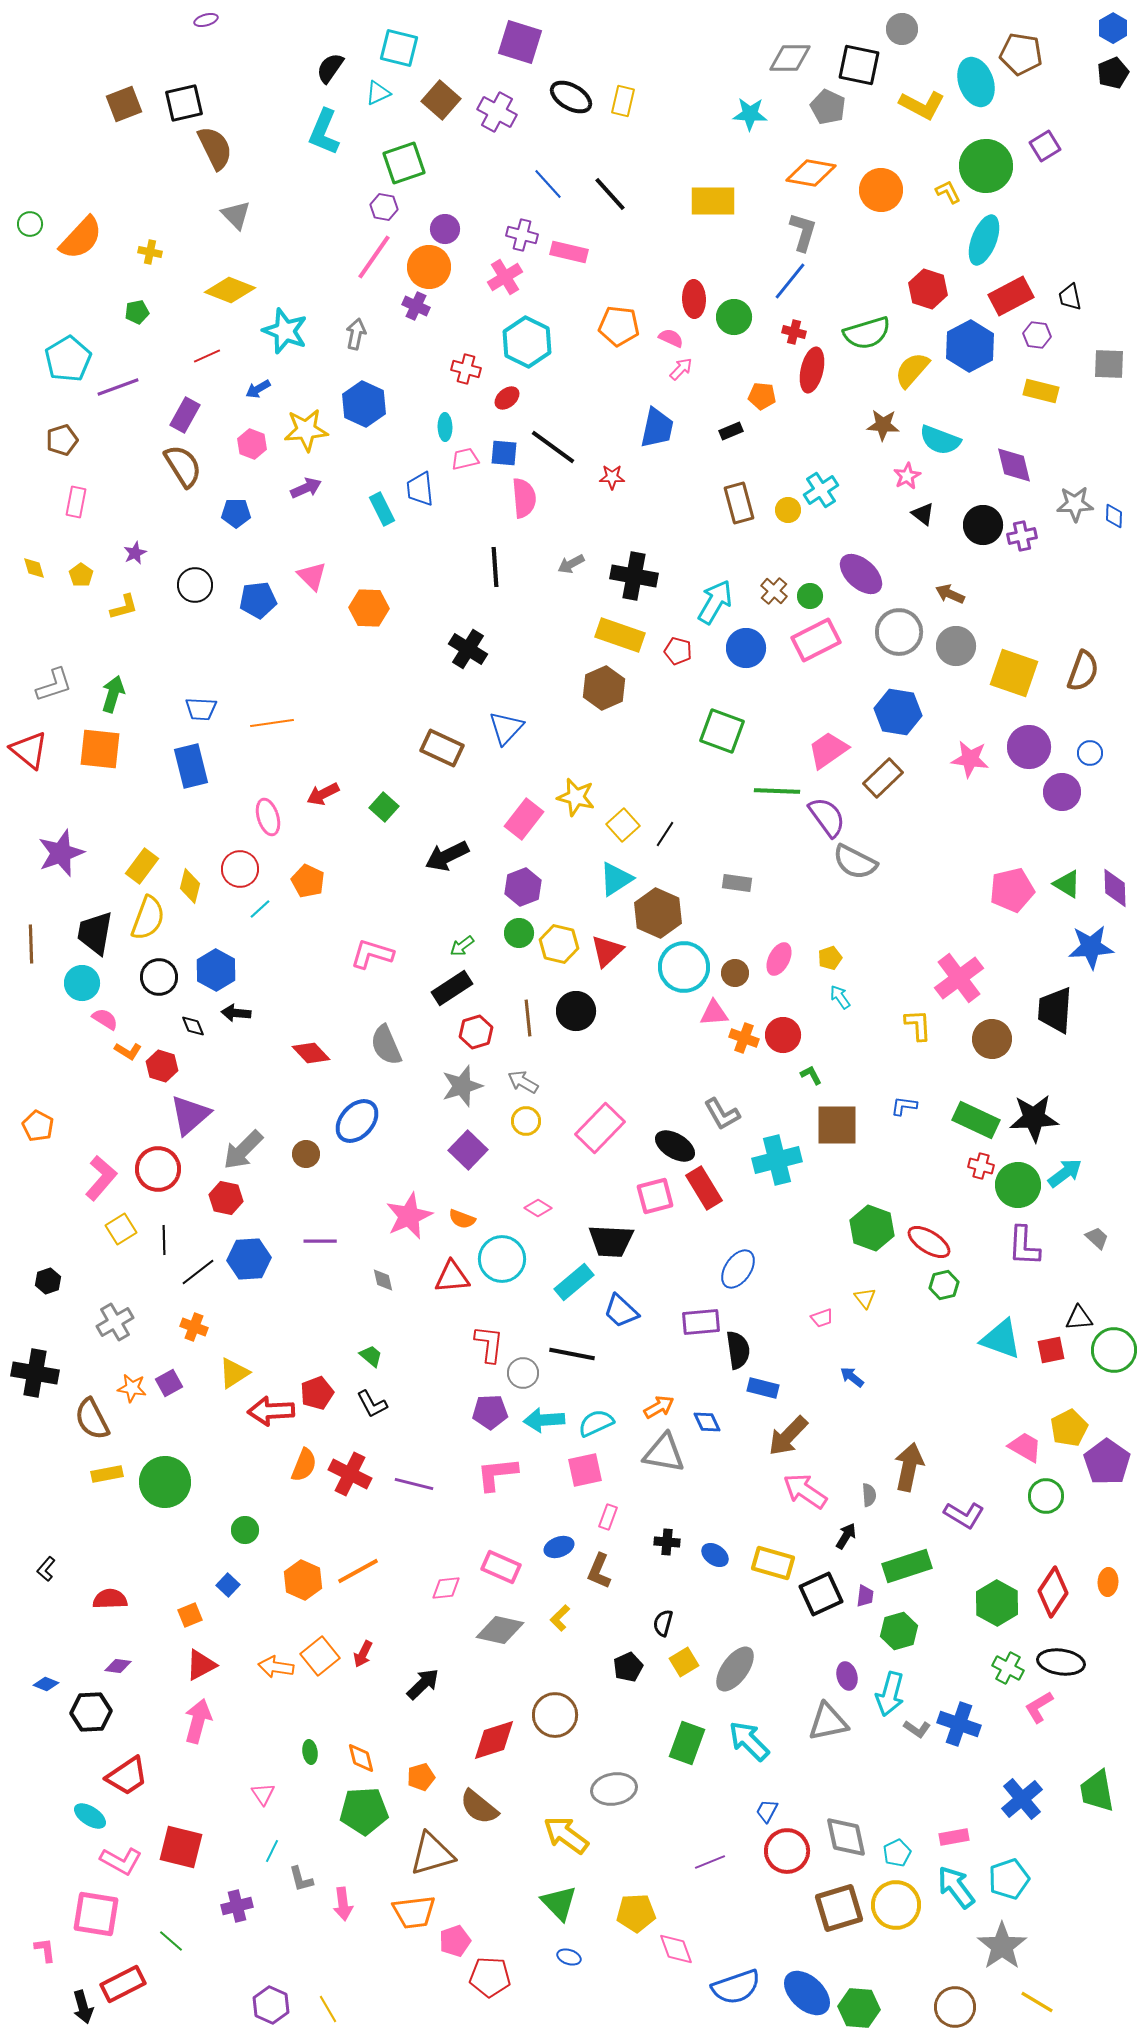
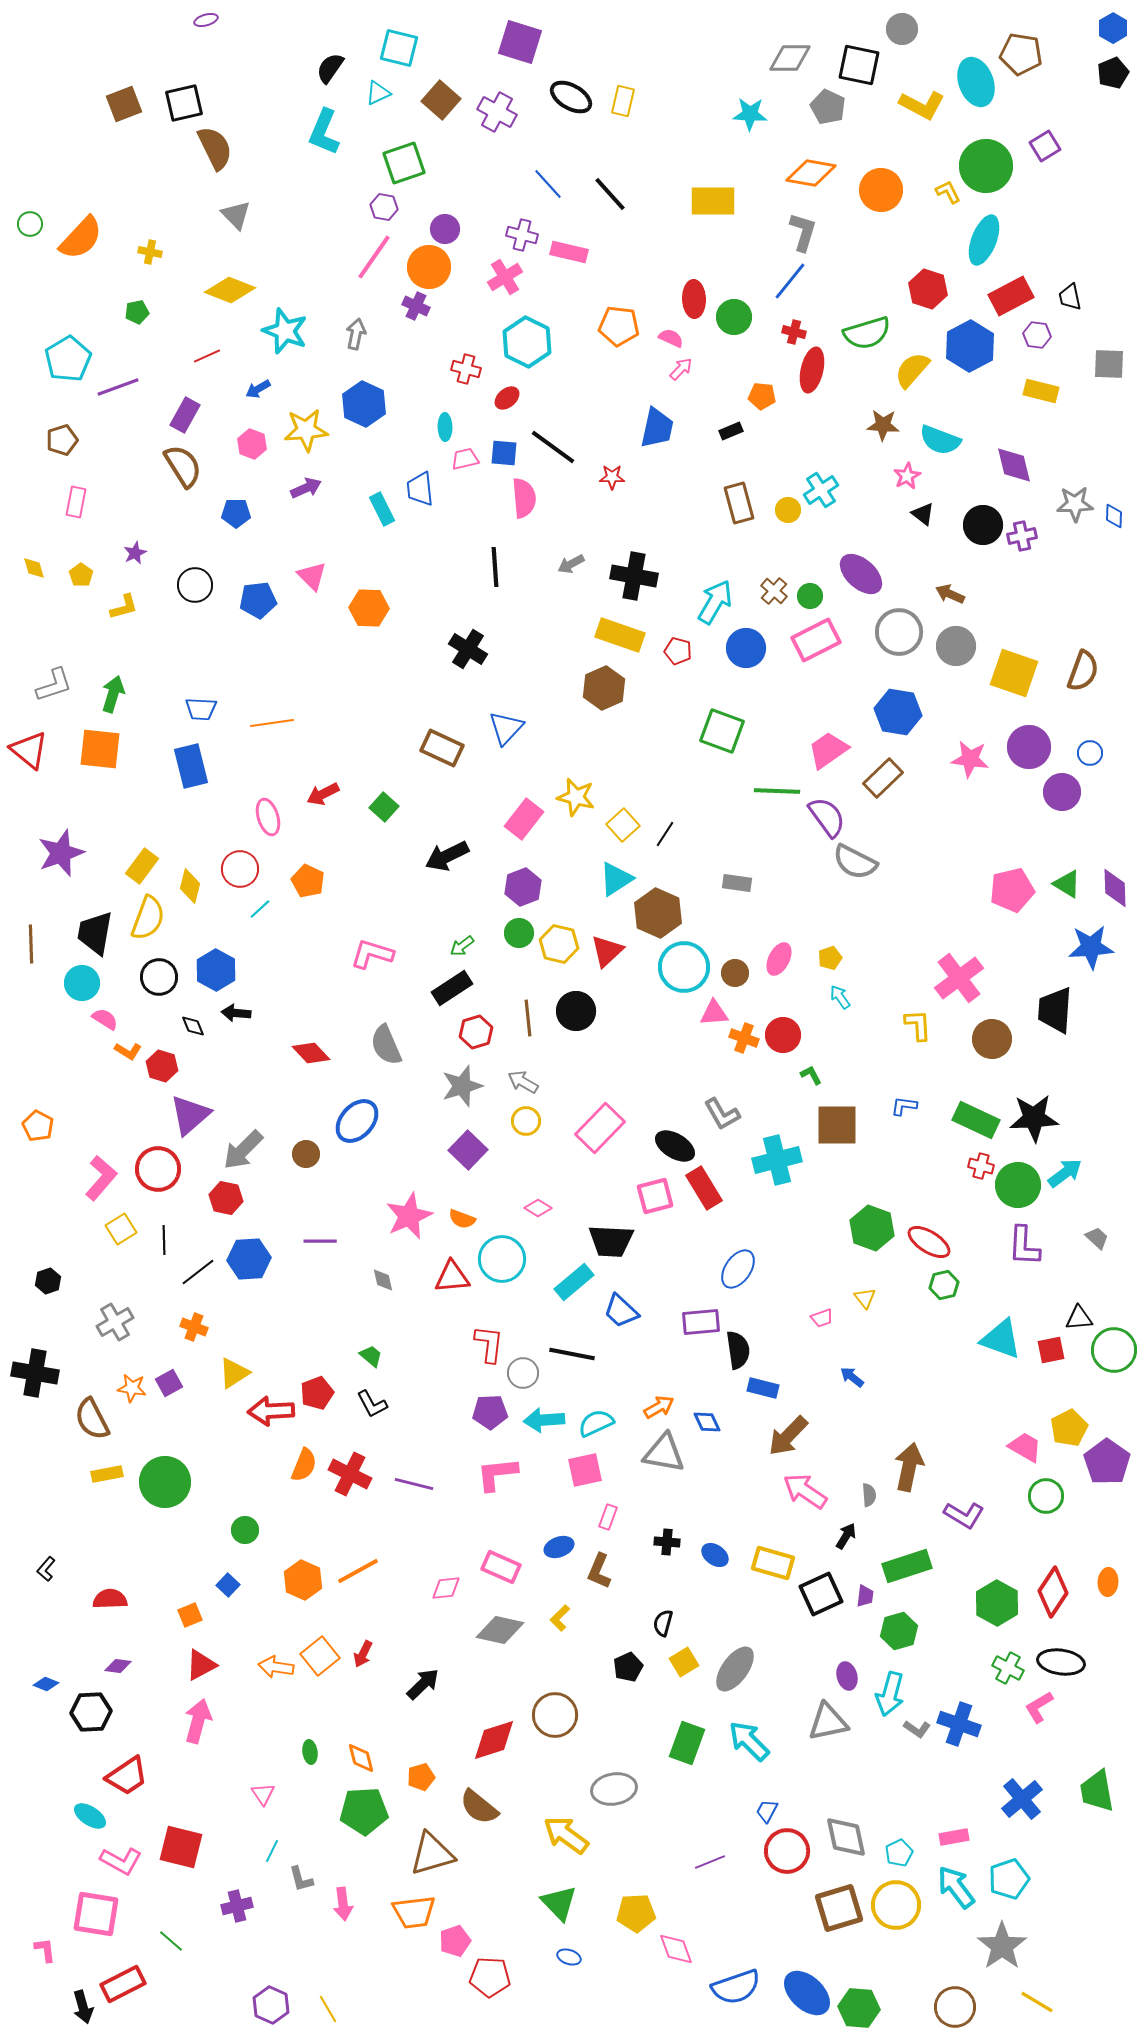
cyan pentagon at (897, 1853): moved 2 px right
